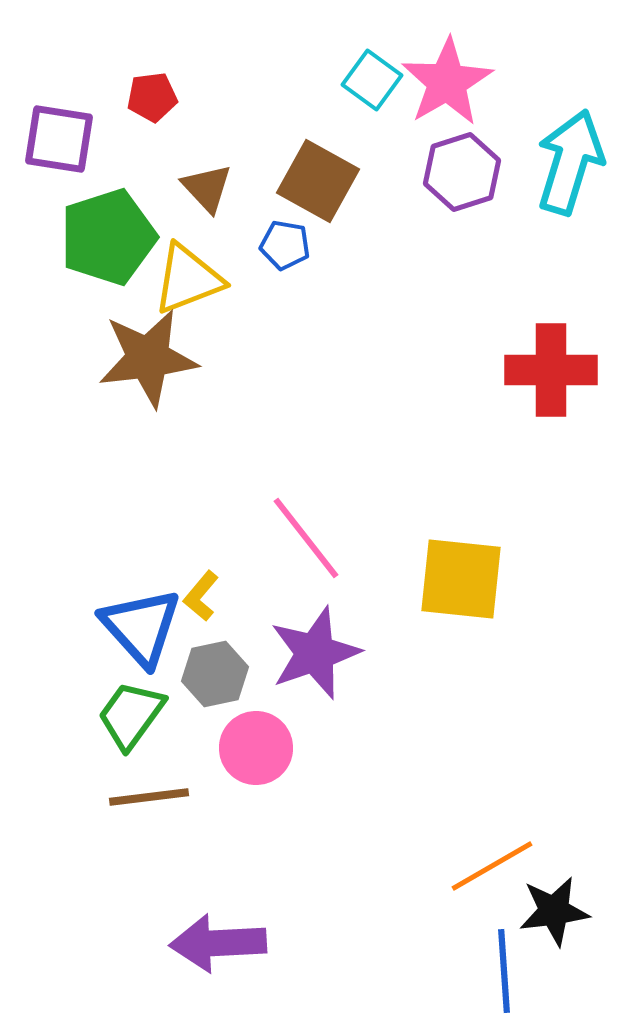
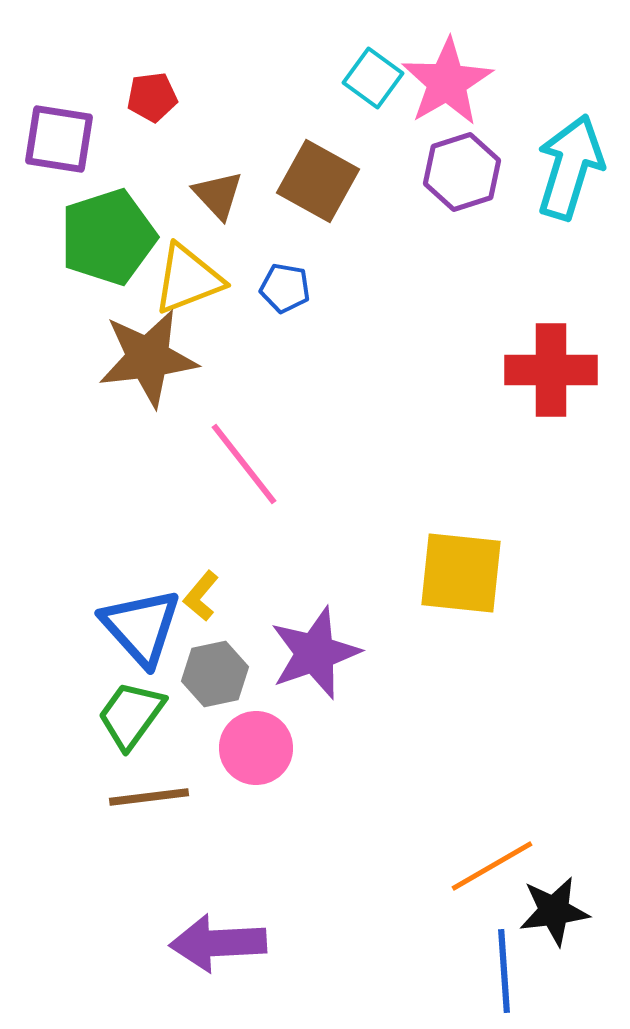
cyan square: moved 1 px right, 2 px up
cyan arrow: moved 5 px down
brown triangle: moved 11 px right, 7 px down
blue pentagon: moved 43 px down
pink line: moved 62 px left, 74 px up
yellow square: moved 6 px up
